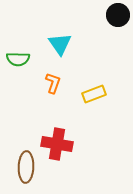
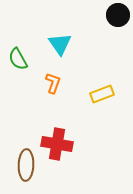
green semicircle: rotated 60 degrees clockwise
yellow rectangle: moved 8 px right
brown ellipse: moved 2 px up
